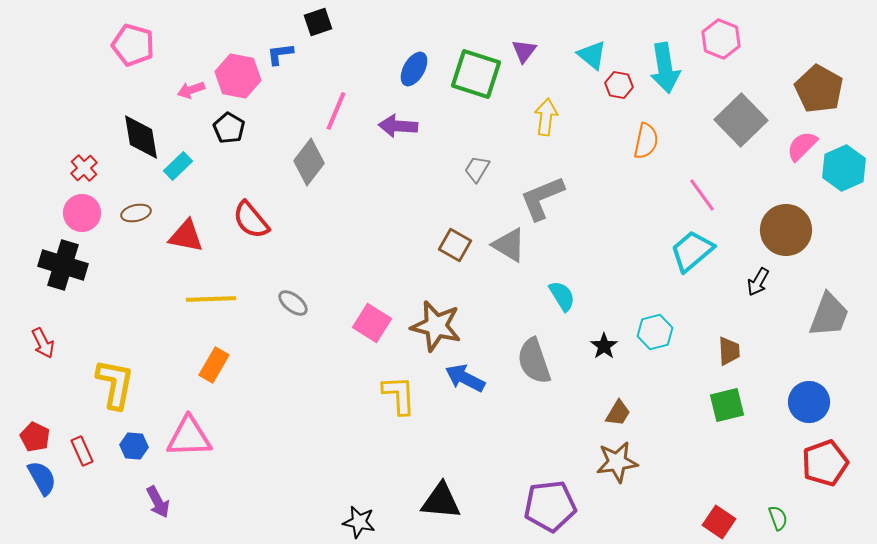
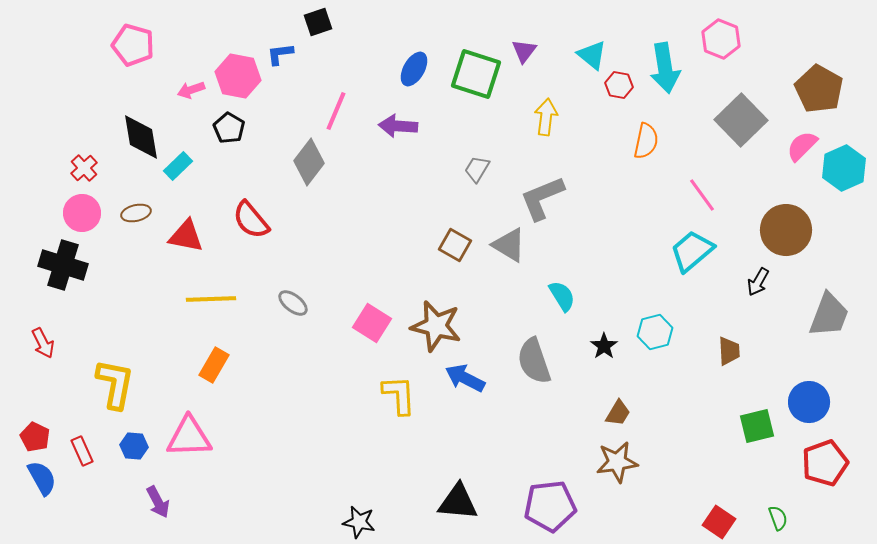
green square at (727, 405): moved 30 px right, 21 px down
black triangle at (441, 501): moved 17 px right, 1 px down
